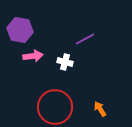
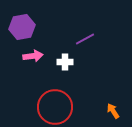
purple hexagon: moved 2 px right, 3 px up; rotated 20 degrees counterclockwise
white cross: rotated 14 degrees counterclockwise
orange arrow: moved 13 px right, 2 px down
